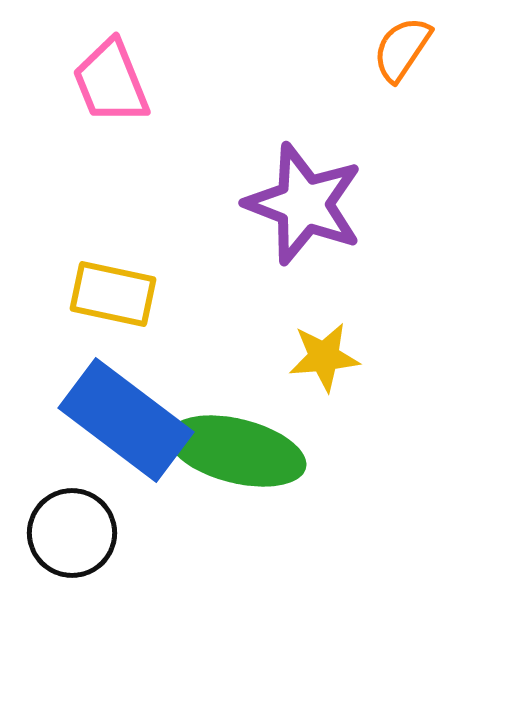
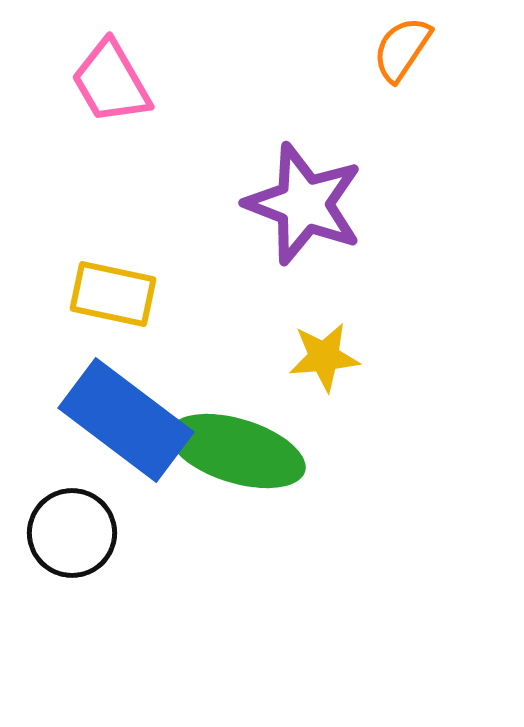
pink trapezoid: rotated 8 degrees counterclockwise
green ellipse: rotated 3 degrees clockwise
